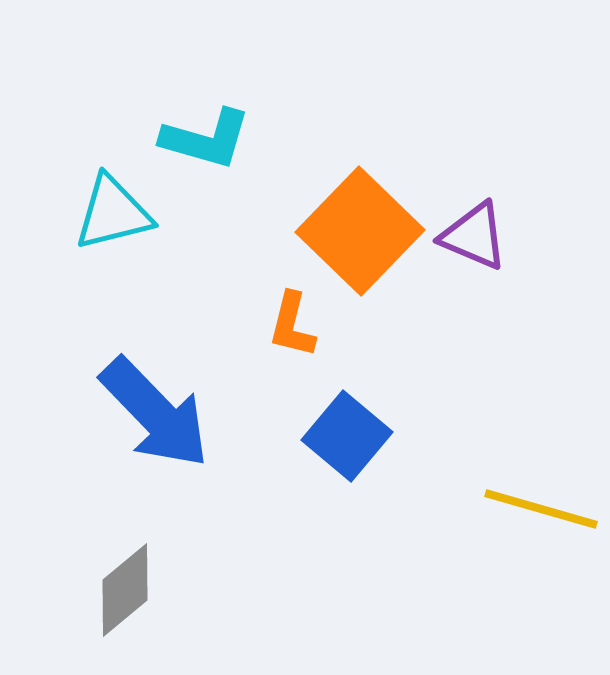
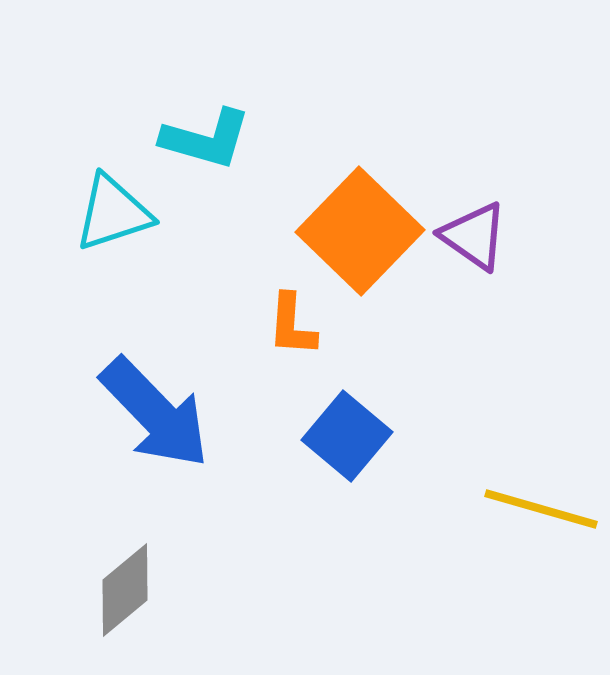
cyan triangle: rotated 4 degrees counterclockwise
purple triangle: rotated 12 degrees clockwise
orange L-shape: rotated 10 degrees counterclockwise
